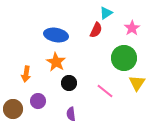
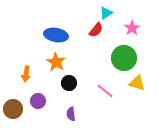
red semicircle: rotated 14 degrees clockwise
yellow triangle: rotated 48 degrees counterclockwise
